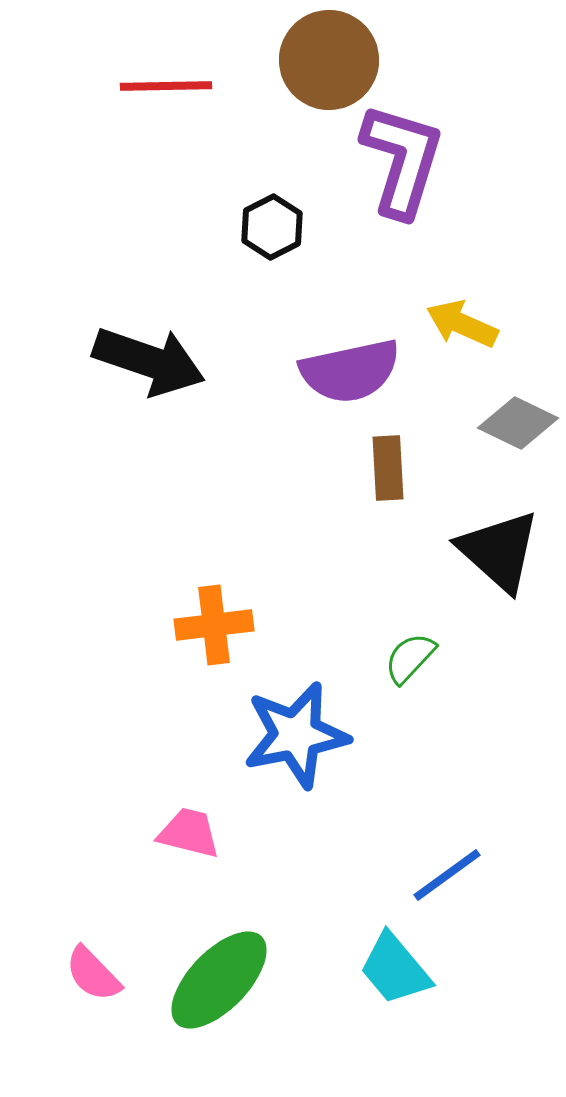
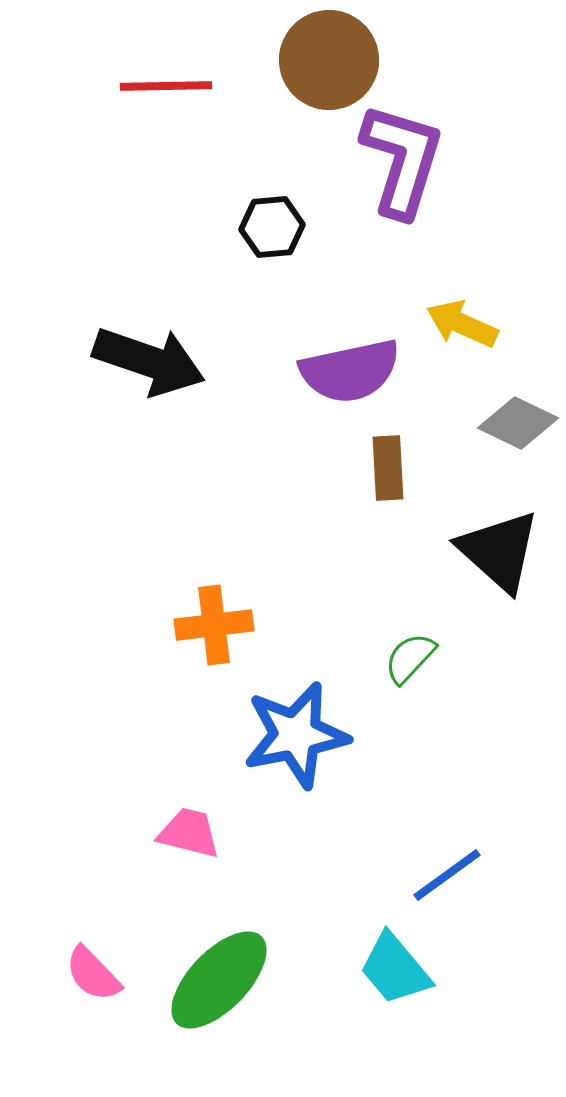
black hexagon: rotated 22 degrees clockwise
